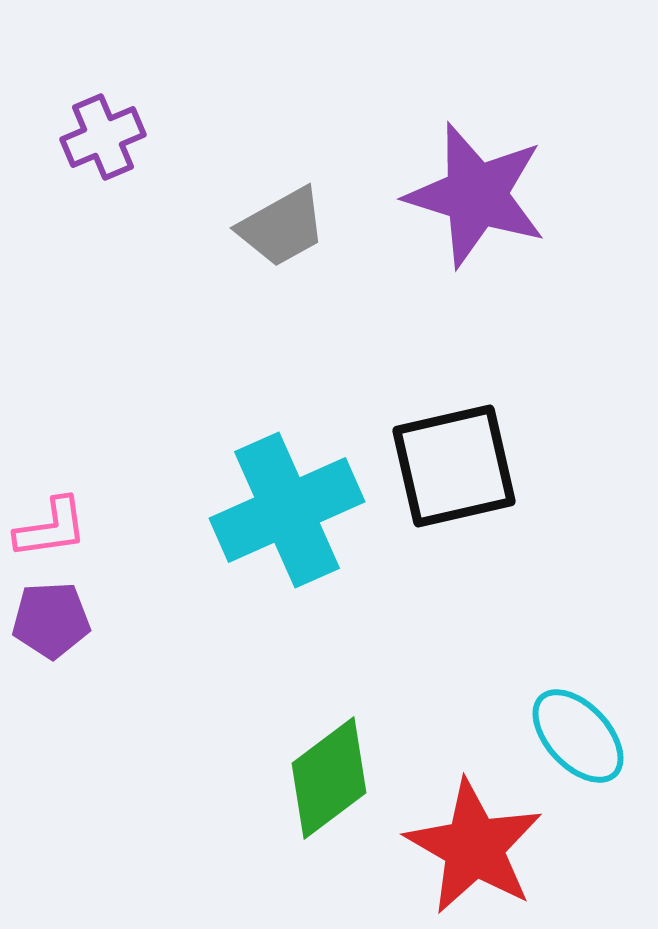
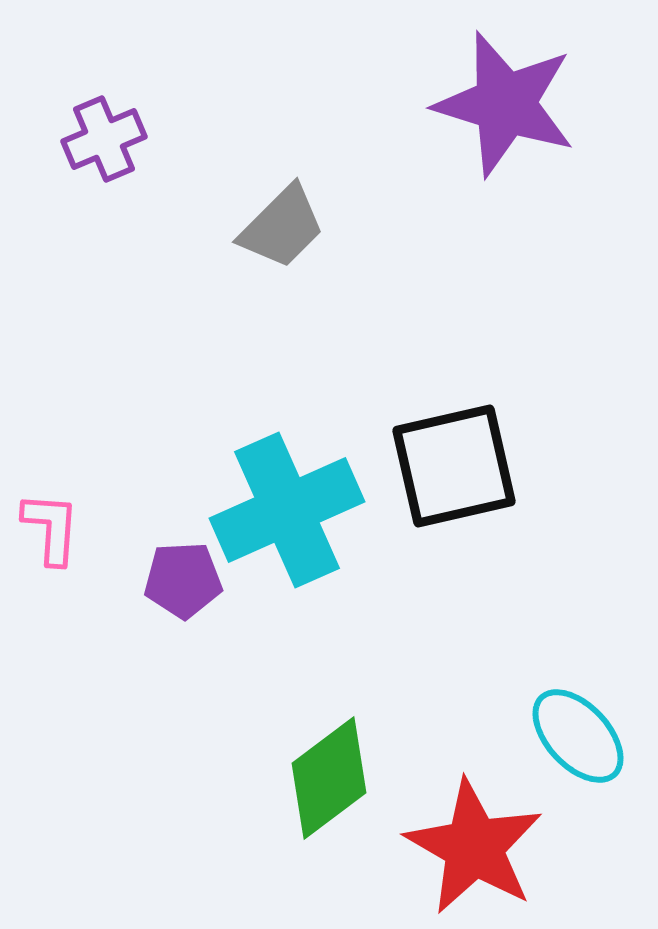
purple cross: moved 1 px right, 2 px down
purple star: moved 29 px right, 91 px up
gray trapezoid: rotated 16 degrees counterclockwise
pink L-shape: rotated 78 degrees counterclockwise
purple pentagon: moved 132 px right, 40 px up
